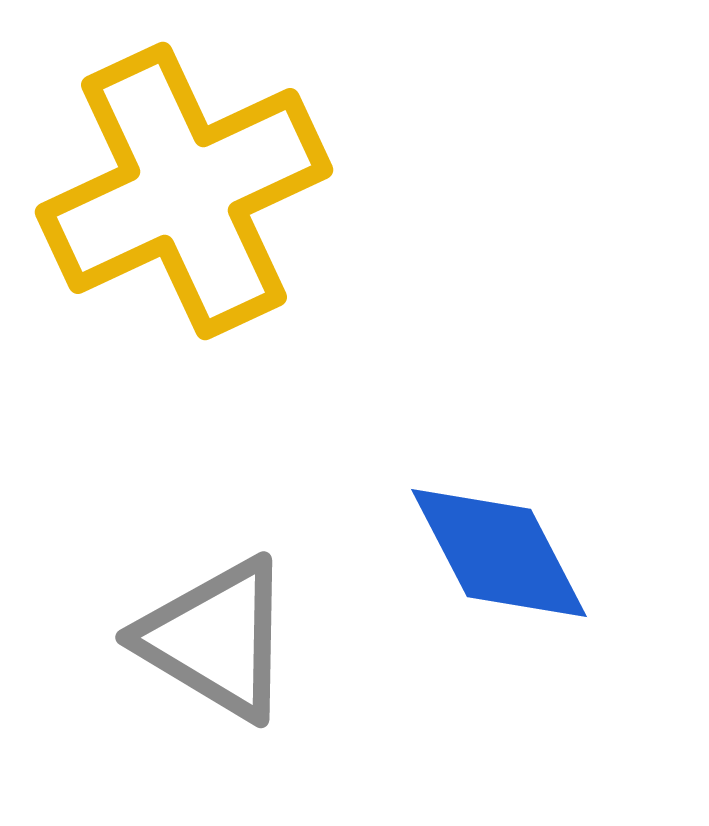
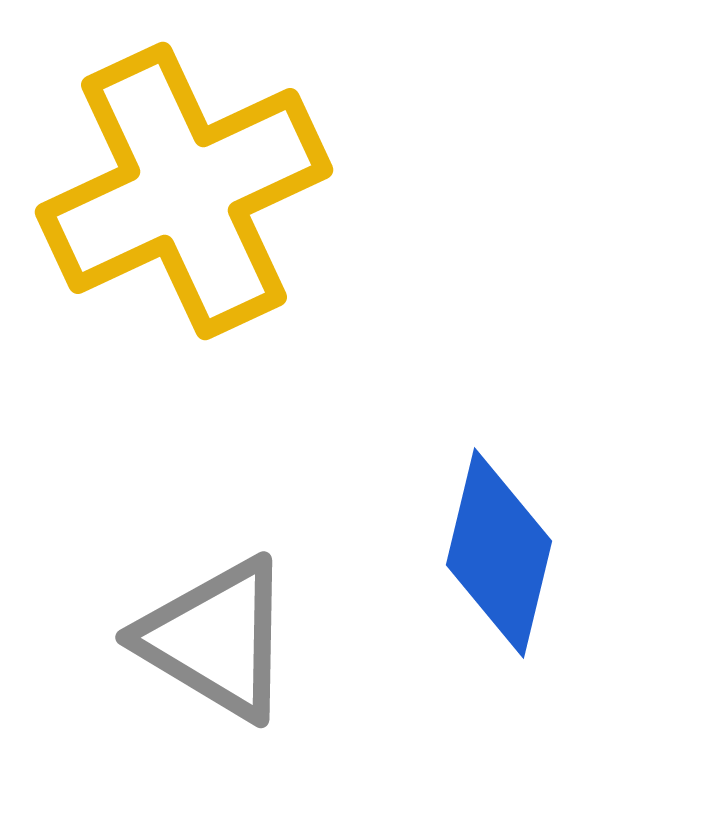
blue diamond: rotated 41 degrees clockwise
